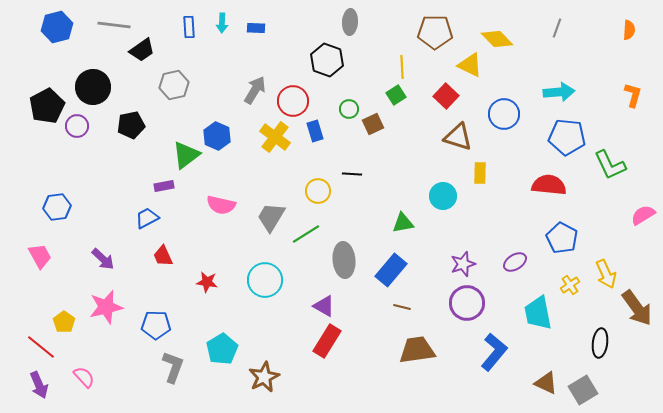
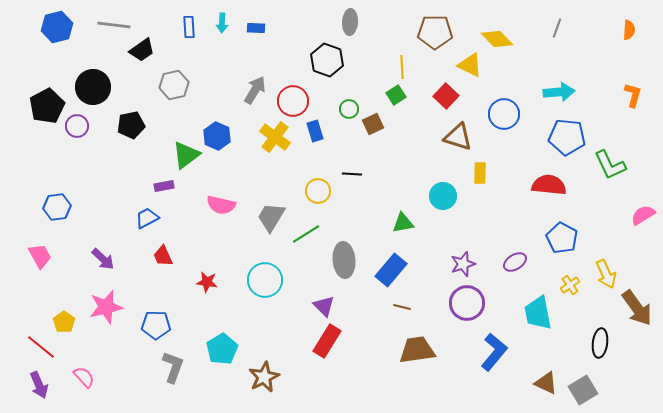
purple triangle at (324, 306): rotated 15 degrees clockwise
